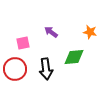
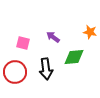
purple arrow: moved 2 px right, 5 px down
pink square: rotated 24 degrees clockwise
red circle: moved 3 px down
